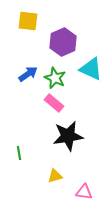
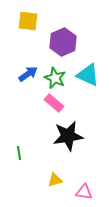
cyan triangle: moved 3 px left, 6 px down
yellow triangle: moved 4 px down
